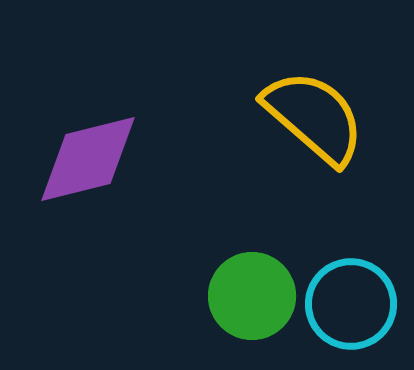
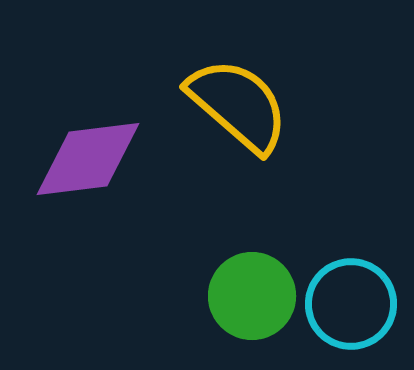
yellow semicircle: moved 76 px left, 12 px up
purple diamond: rotated 7 degrees clockwise
